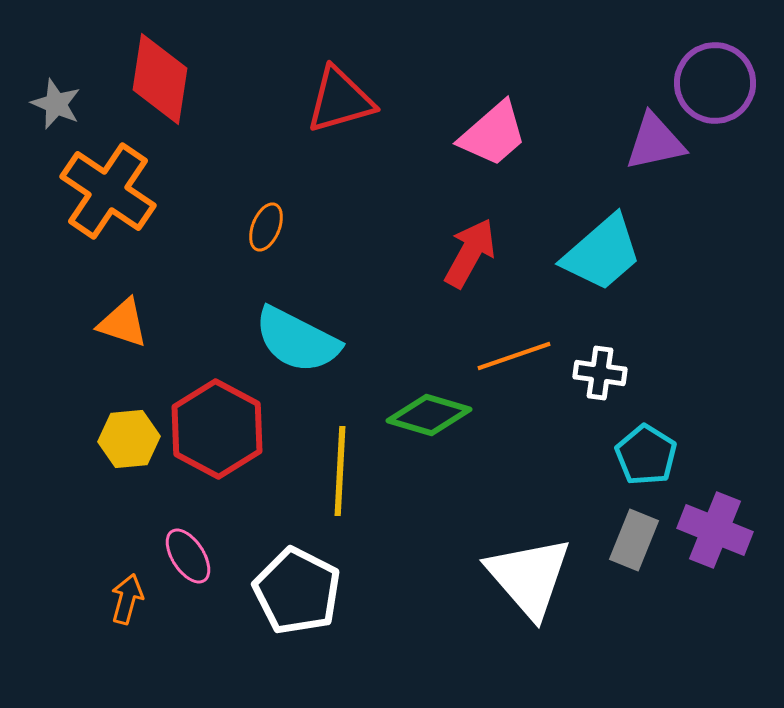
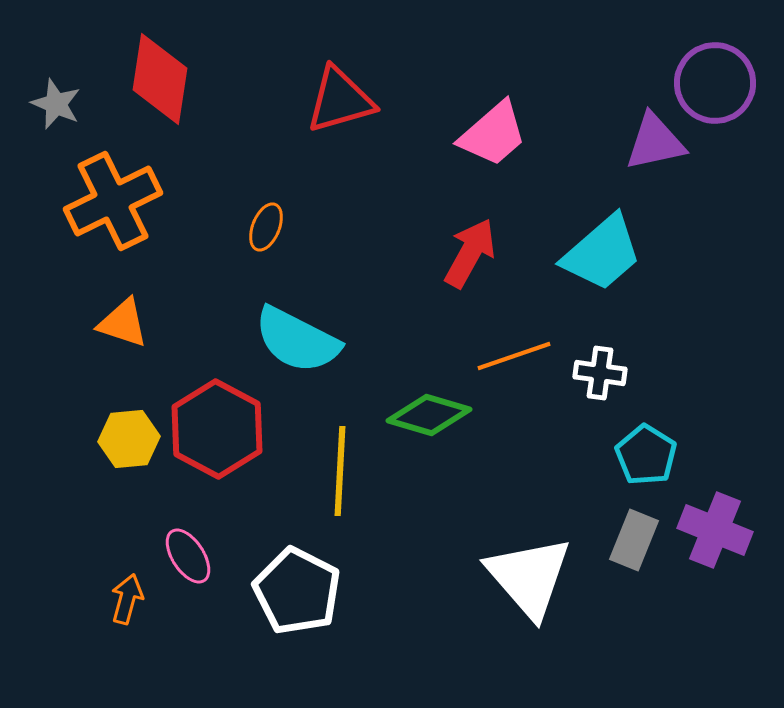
orange cross: moved 5 px right, 10 px down; rotated 30 degrees clockwise
